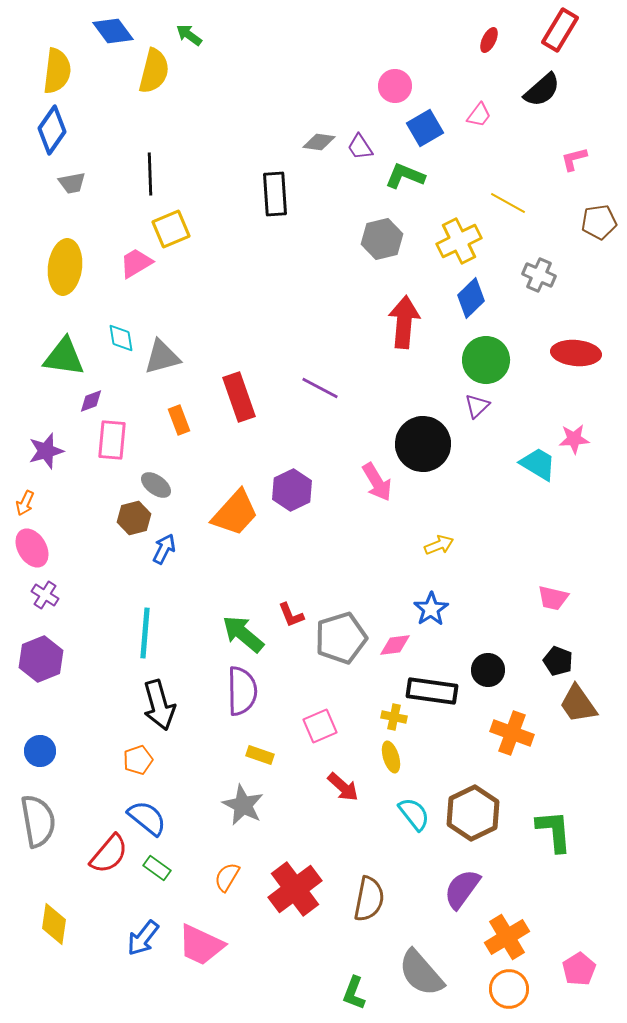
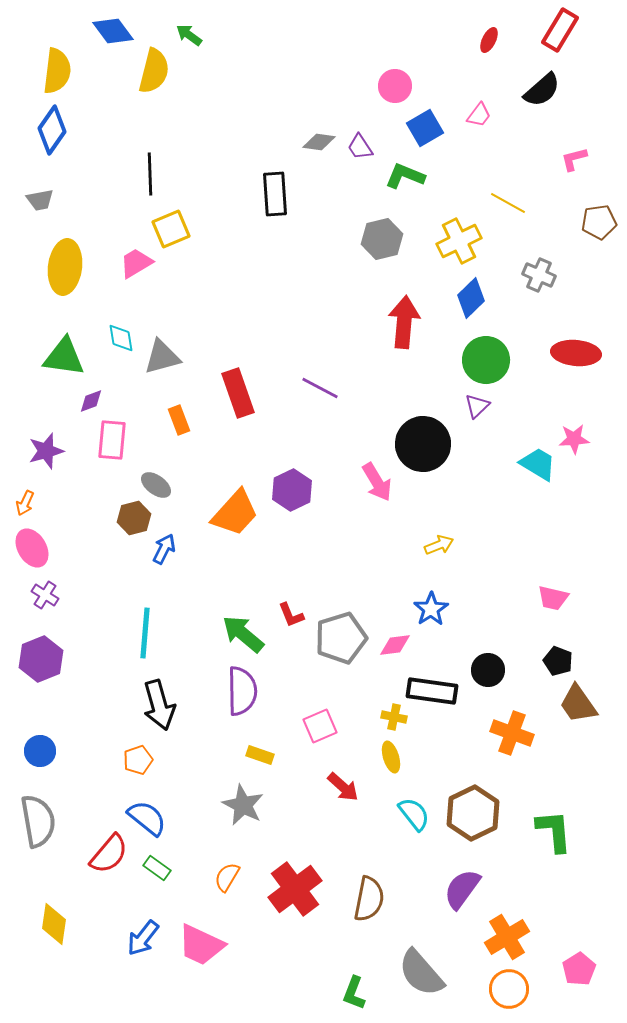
gray trapezoid at (72, 183): moved 32 px left, 17 px down
red rectangle at (239, 397): moved 1 px left, 4 px up
